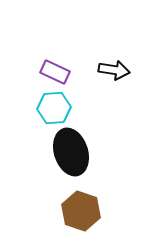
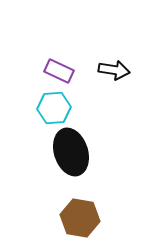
purple rectangle: moved 4 px right, 1 px up
brown hexagon: moved 1 px left, 7 px down; rotated 9 degrees counterclockwise
